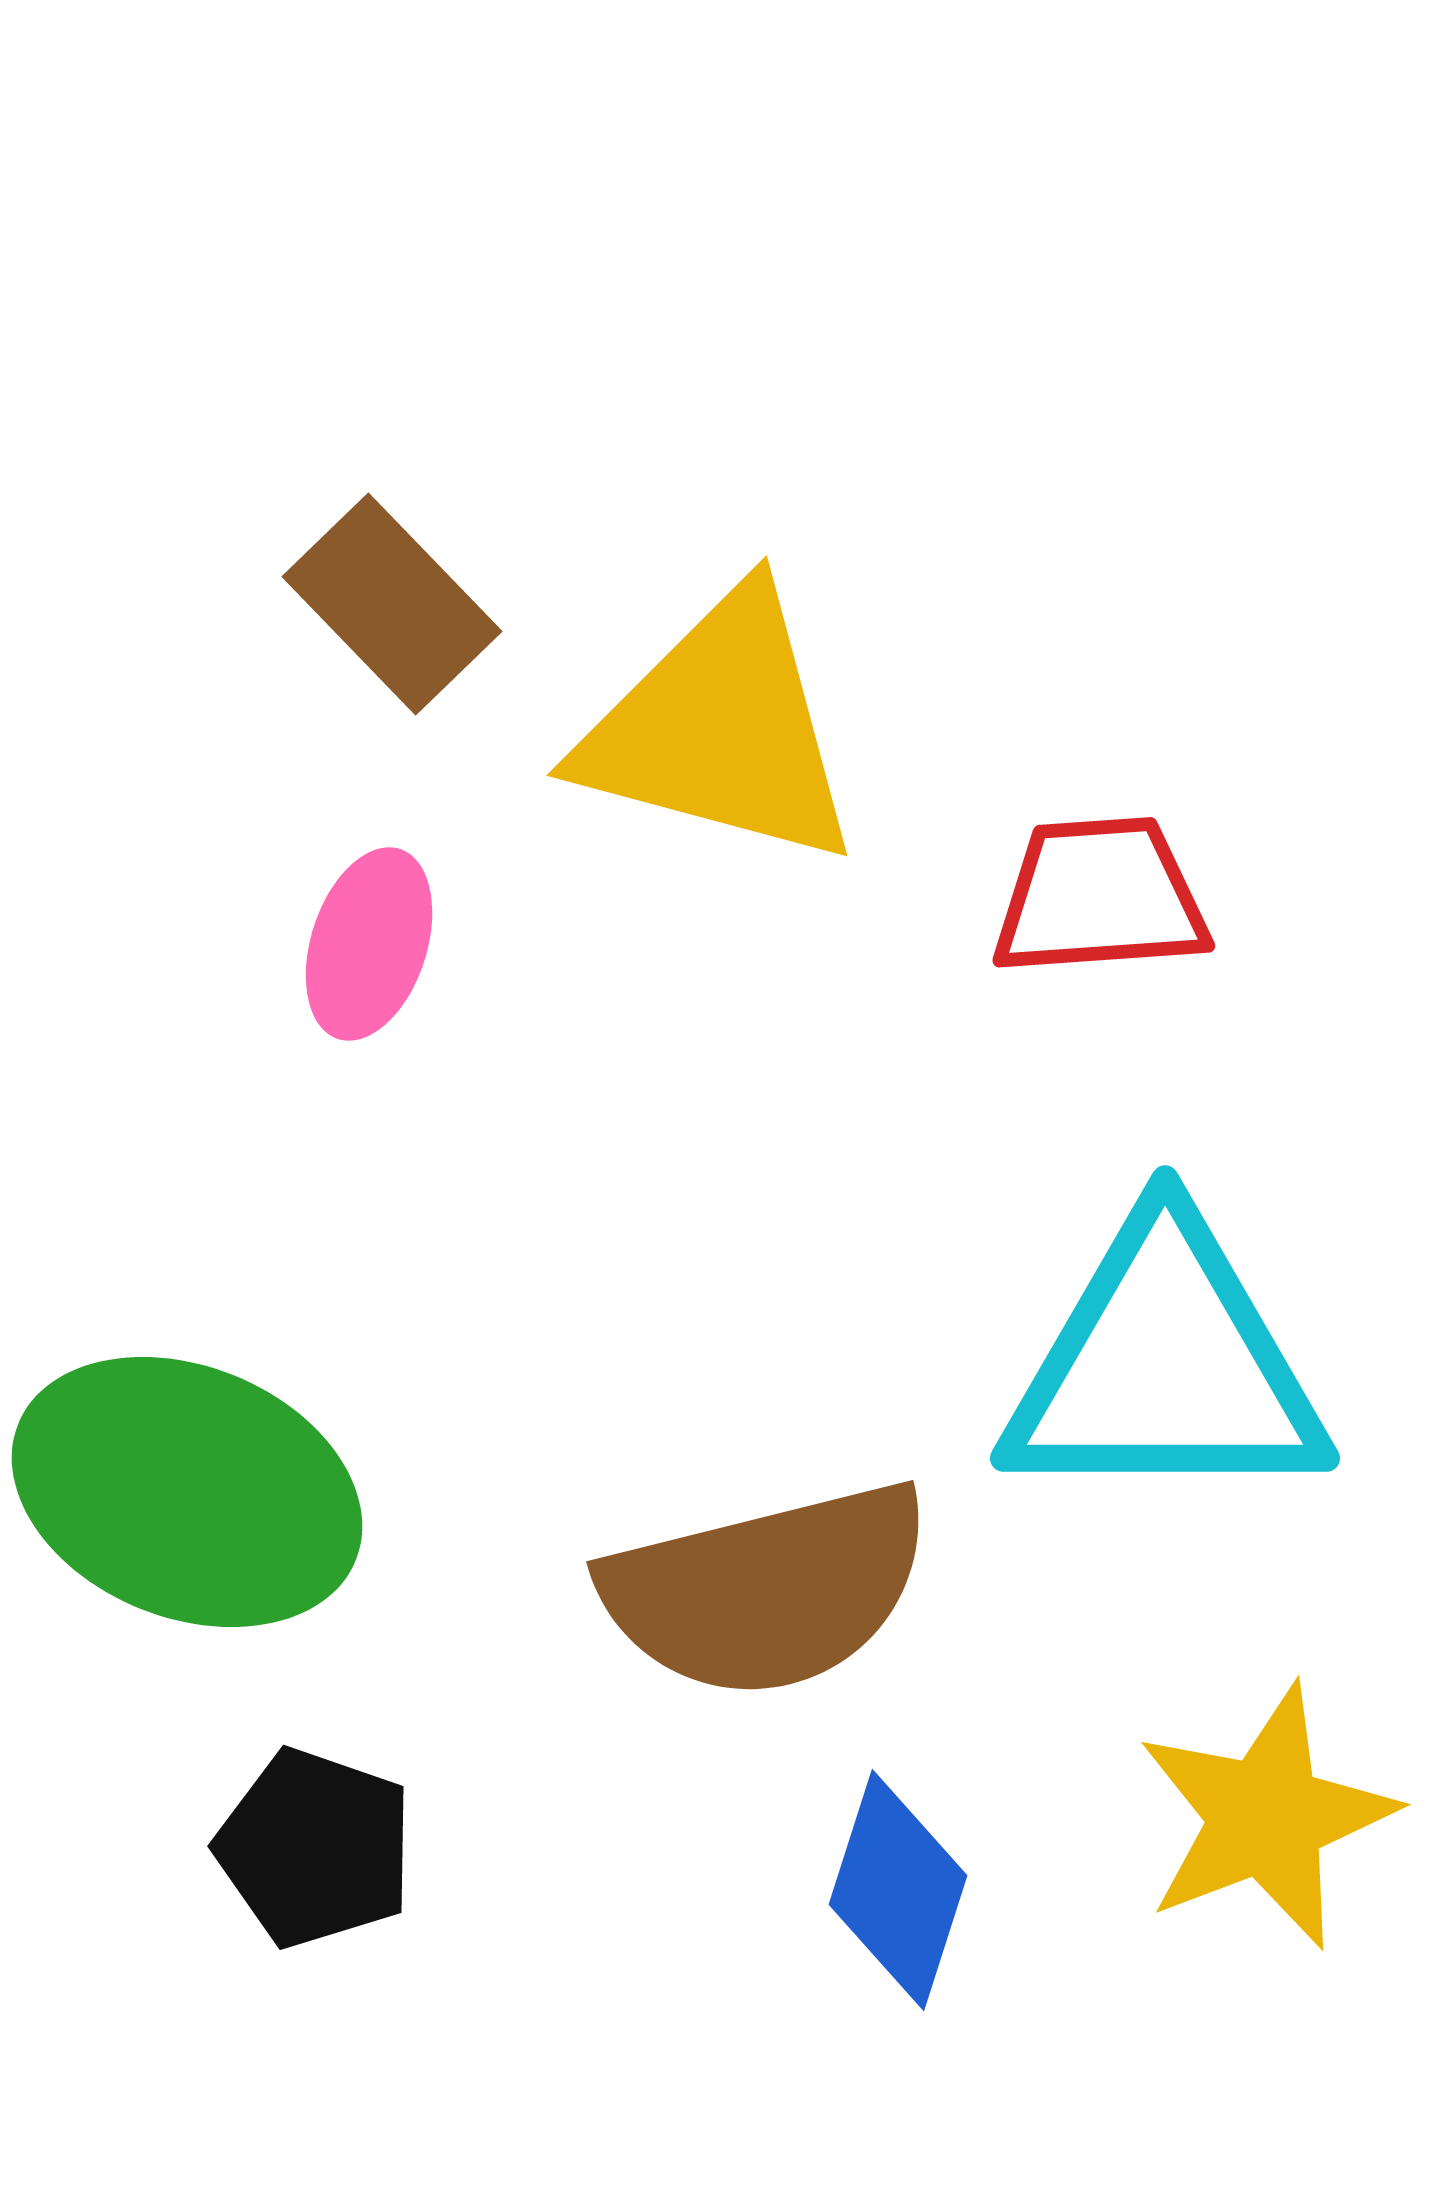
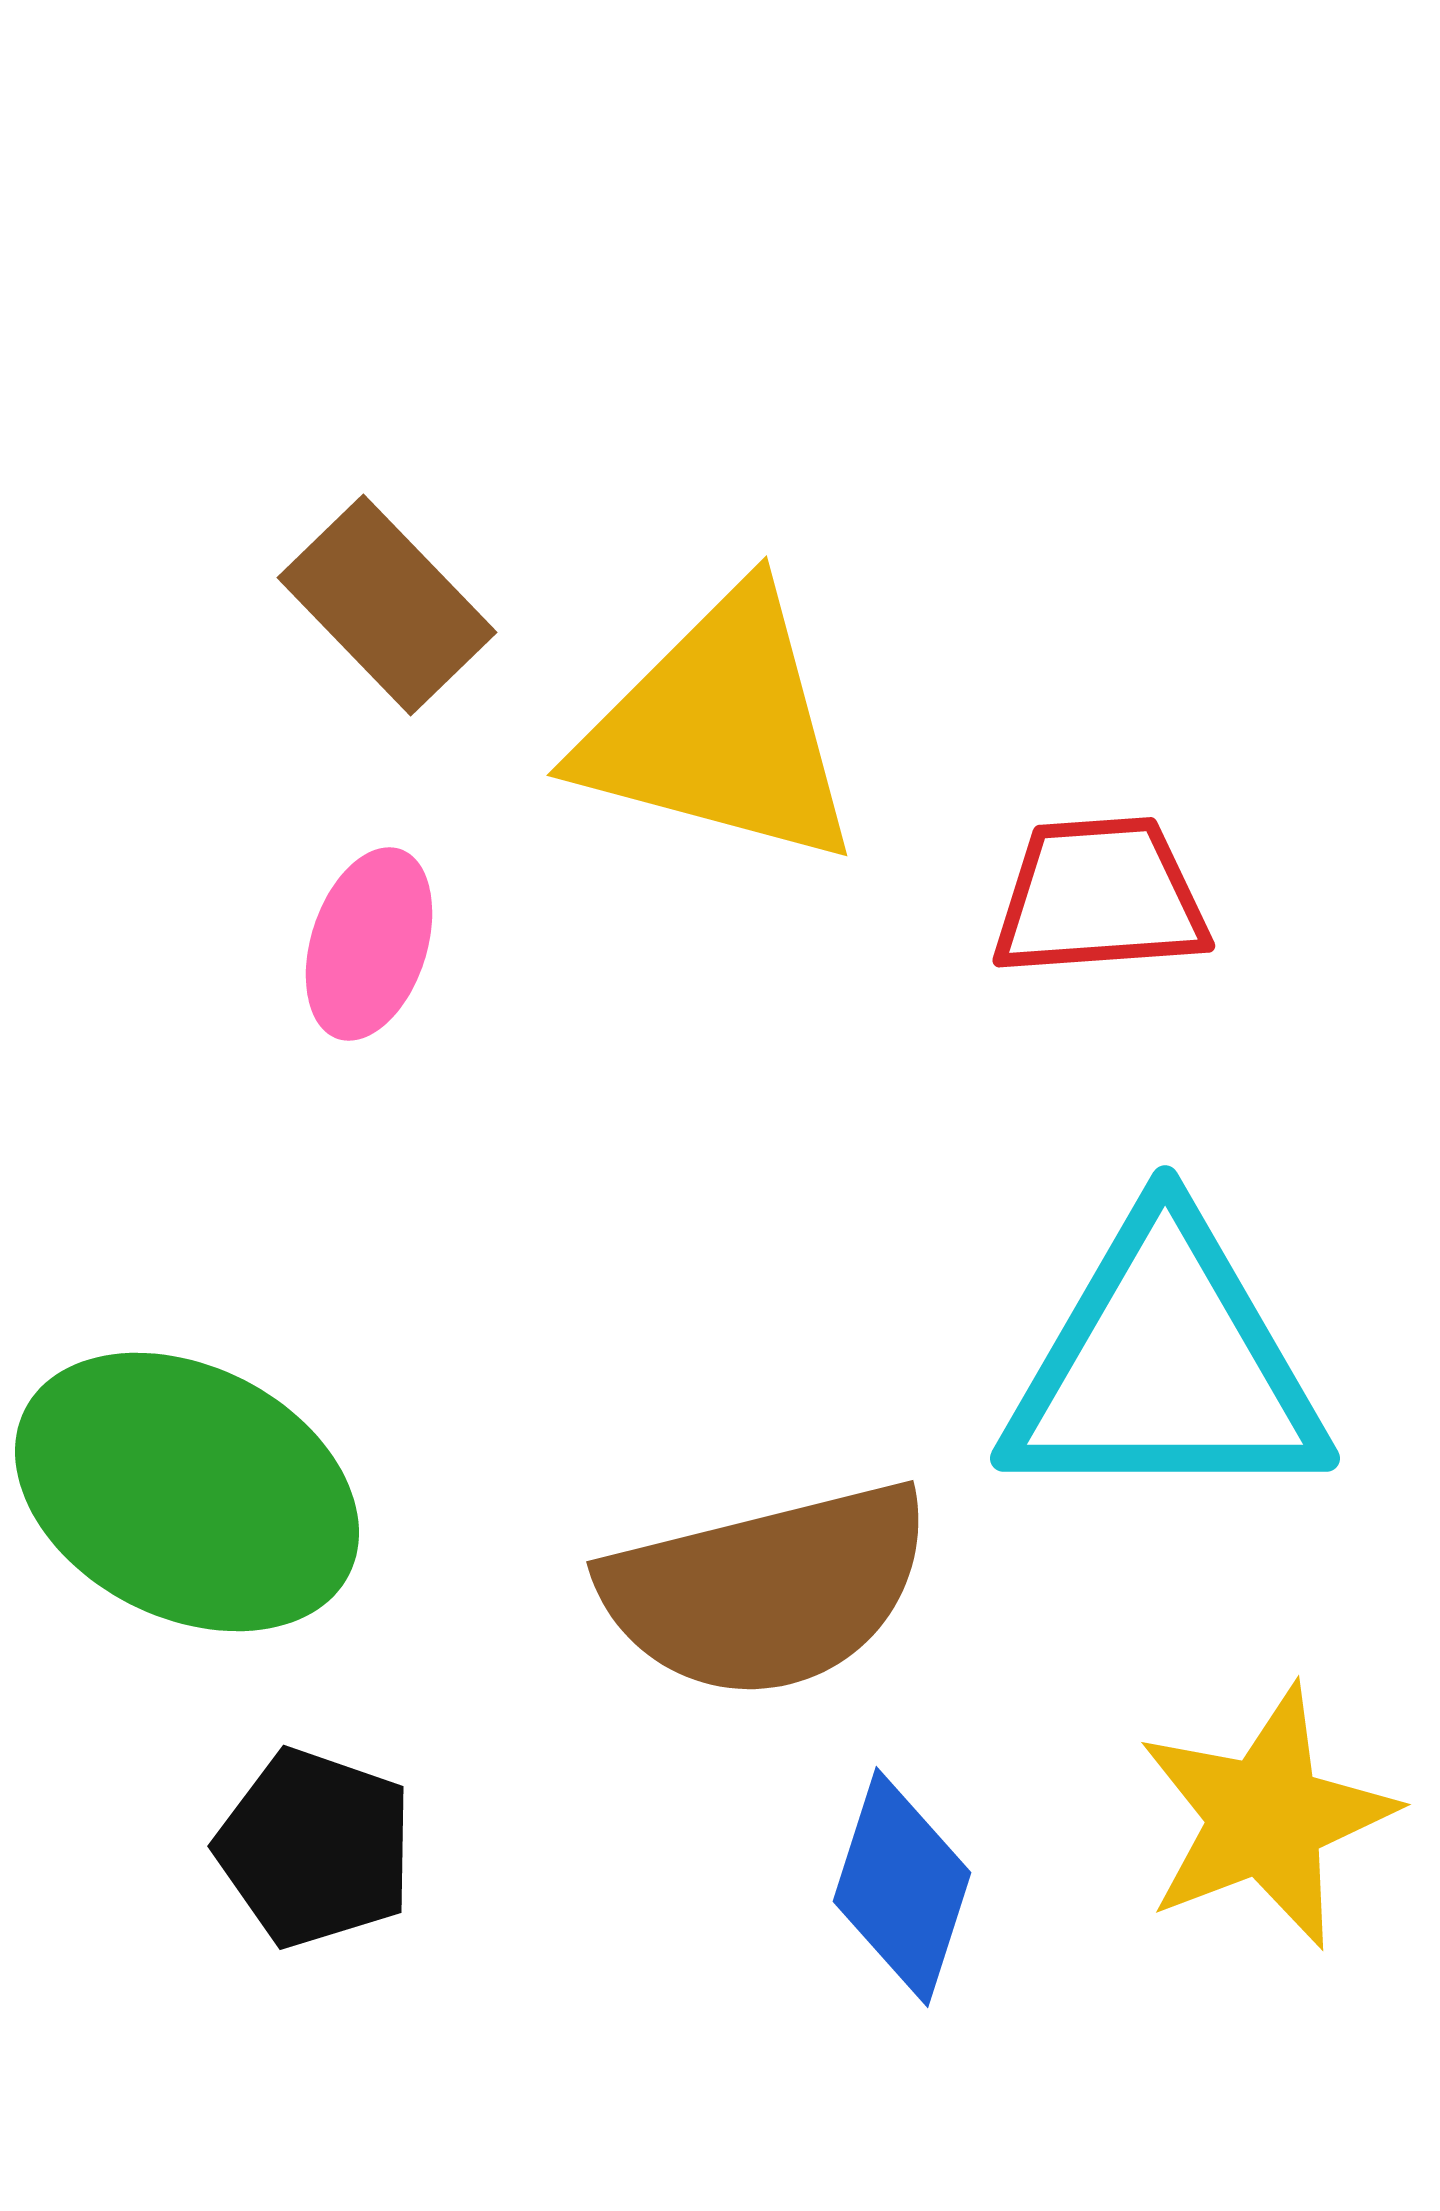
brown rectangle: moved 5 px left, 1 px down
green ellipse: rotated 5 degrees clockwise
blue diamond: moved 4 px right, 3 px up
